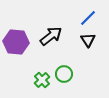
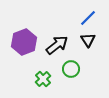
black arrow: moved 6 px right, 9 px down
purple hexagon: moved 8 px right; rotated 25 degrees counterclockwise
green circle: moved 7 px right, 5 px up
green cross: moved 1 px right, 1 px up
